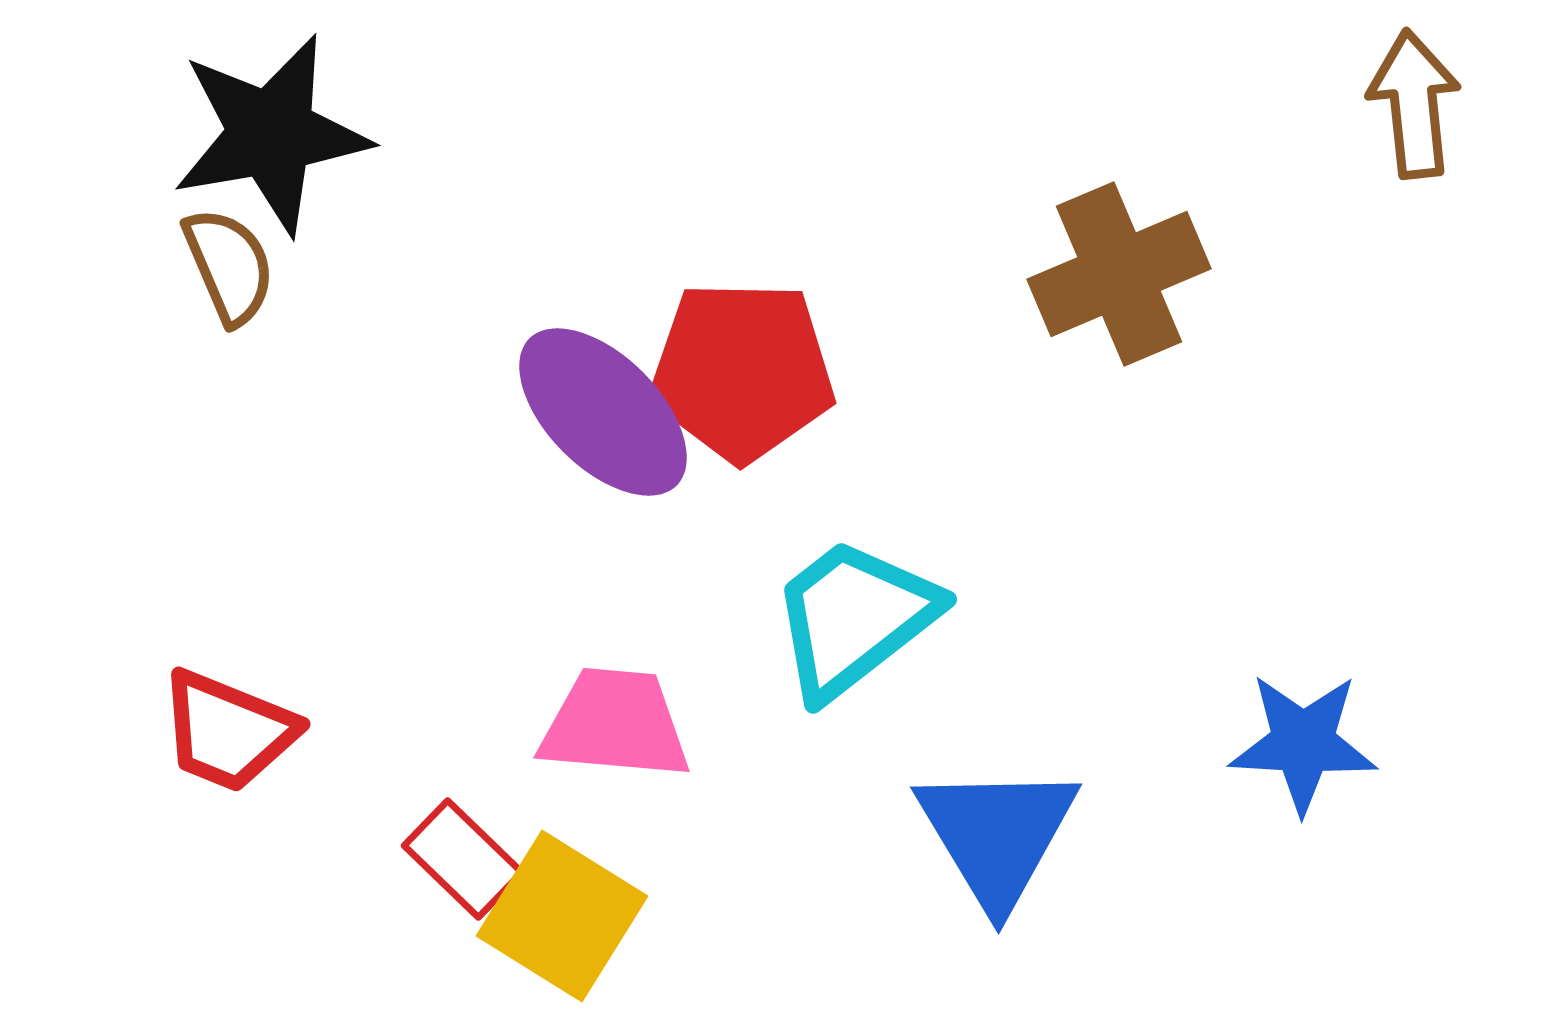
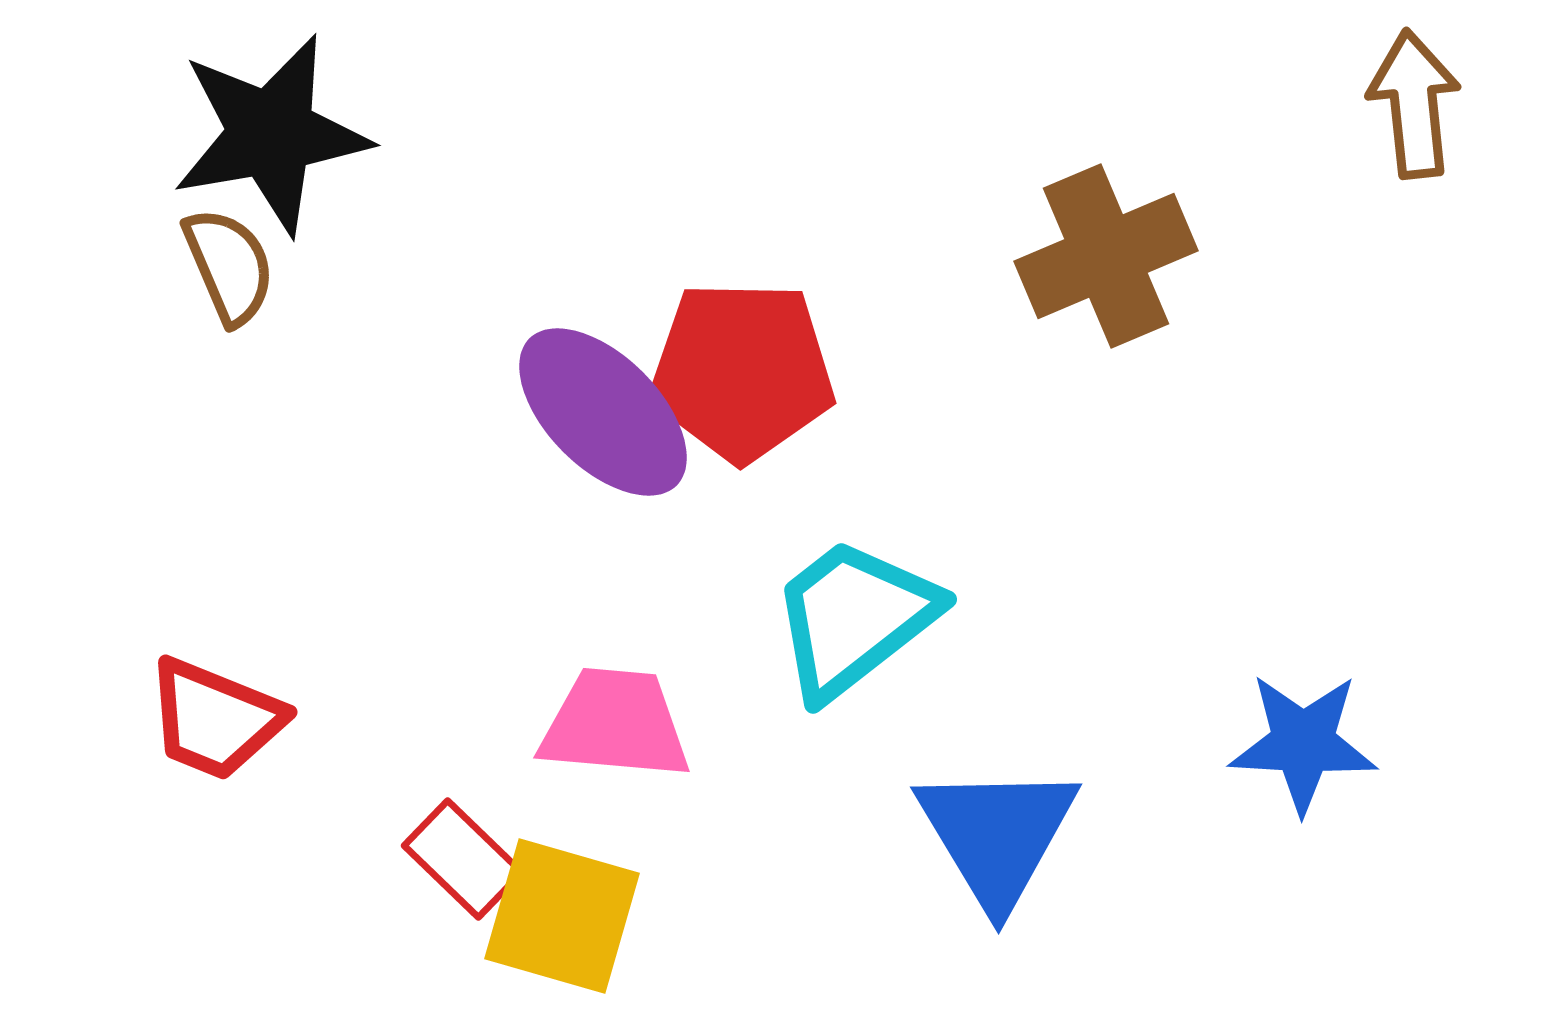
brown cross: moved 13 px left, 18 px up
red trapezoid: moved 13 px left, 12 px up
yellow square: rotated 16 degrees counterclockwise
